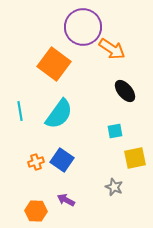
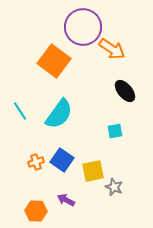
orange square: moved 3 px up
cyan line: rotated 24 degrees counterclockwise
yellow square: moved 42 px left, 13 px down
